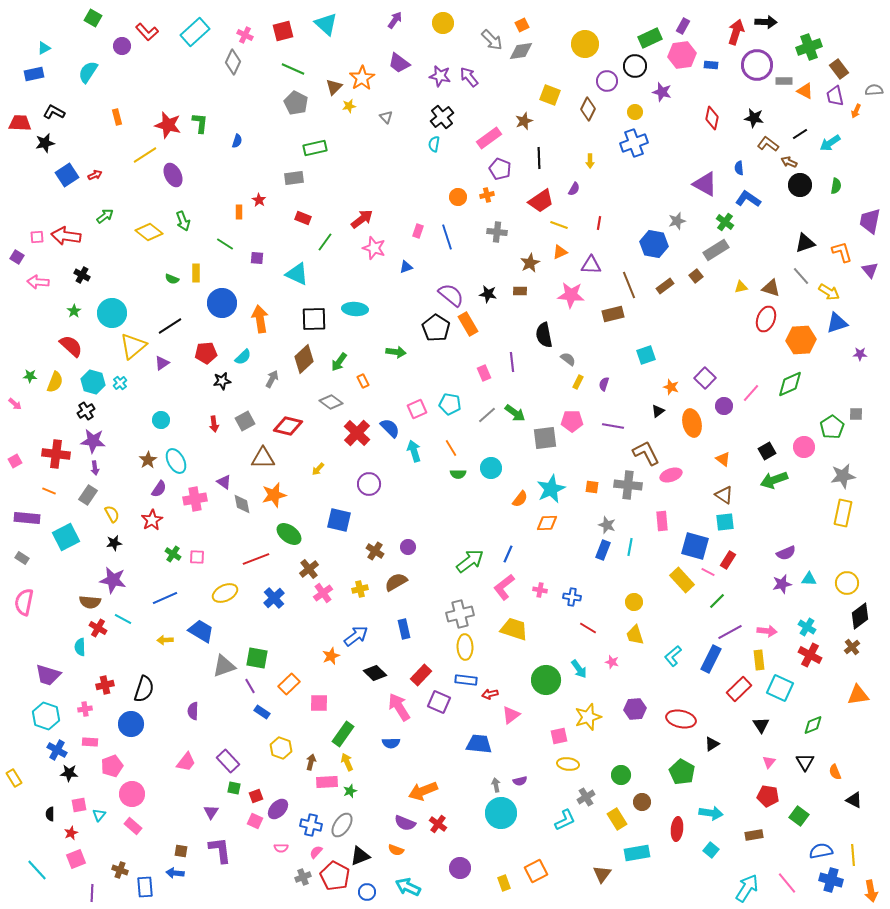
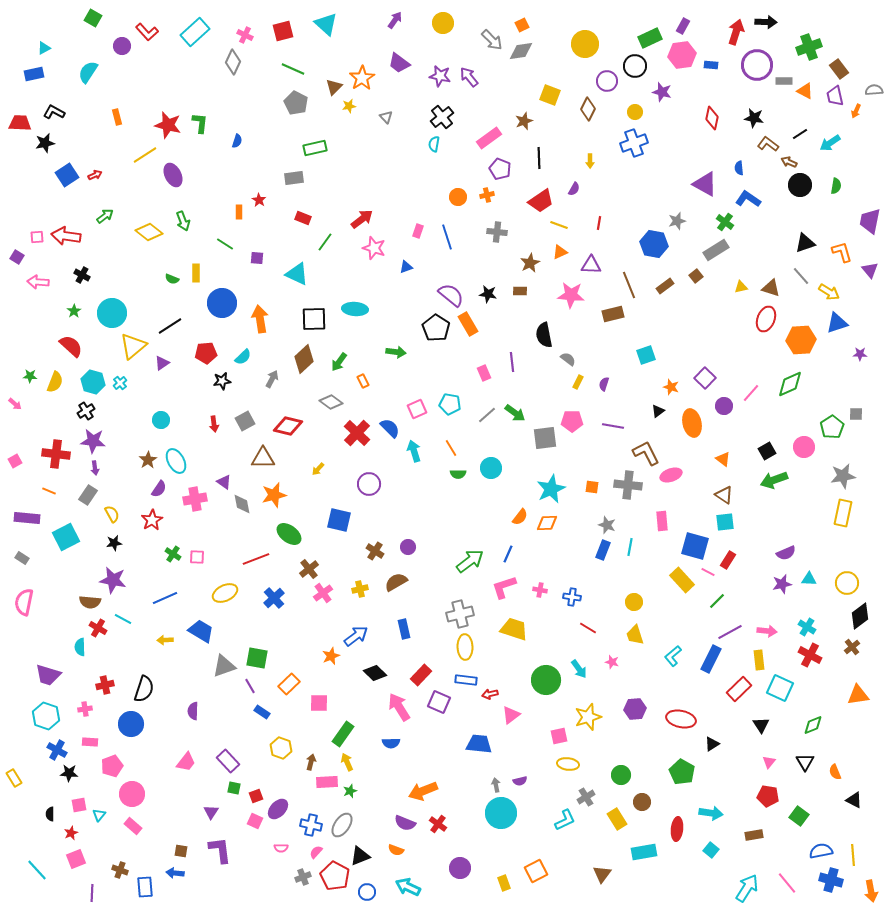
orange semicircle at (520, 499): moved 18 px down
pink L-shape at (504, 587): rotated 20 degrees clockwise
cyan rectangle at (637, 853): moved 7 px right, 1 px up
